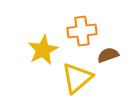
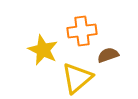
yellow star: rotated 20 degrees counterclockwise
